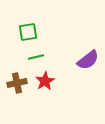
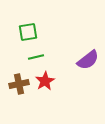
brown cross: moved 2 px right, 1 px down
